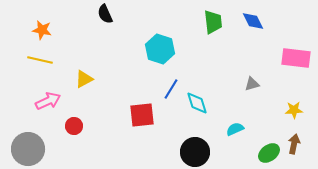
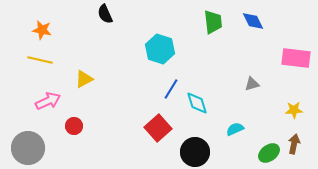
red square: moved 16 px right, 13 px down; rotated 36 degrees counterclockwise
gray circle: moved 1 px up
